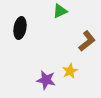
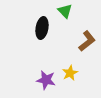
green triangle: moved 5 px right; rotated 49 degrees counterclockwise
black ellipse: moved 22 px right
yellow star: moved 2 px down
